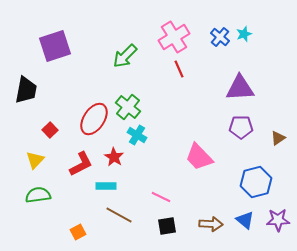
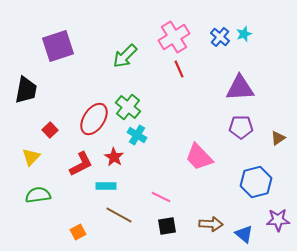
purple square: moved 3 px right
yellow triangle: moved 4 px left, 3 px up
blue triangle: moved 1 px left, 14 px down
